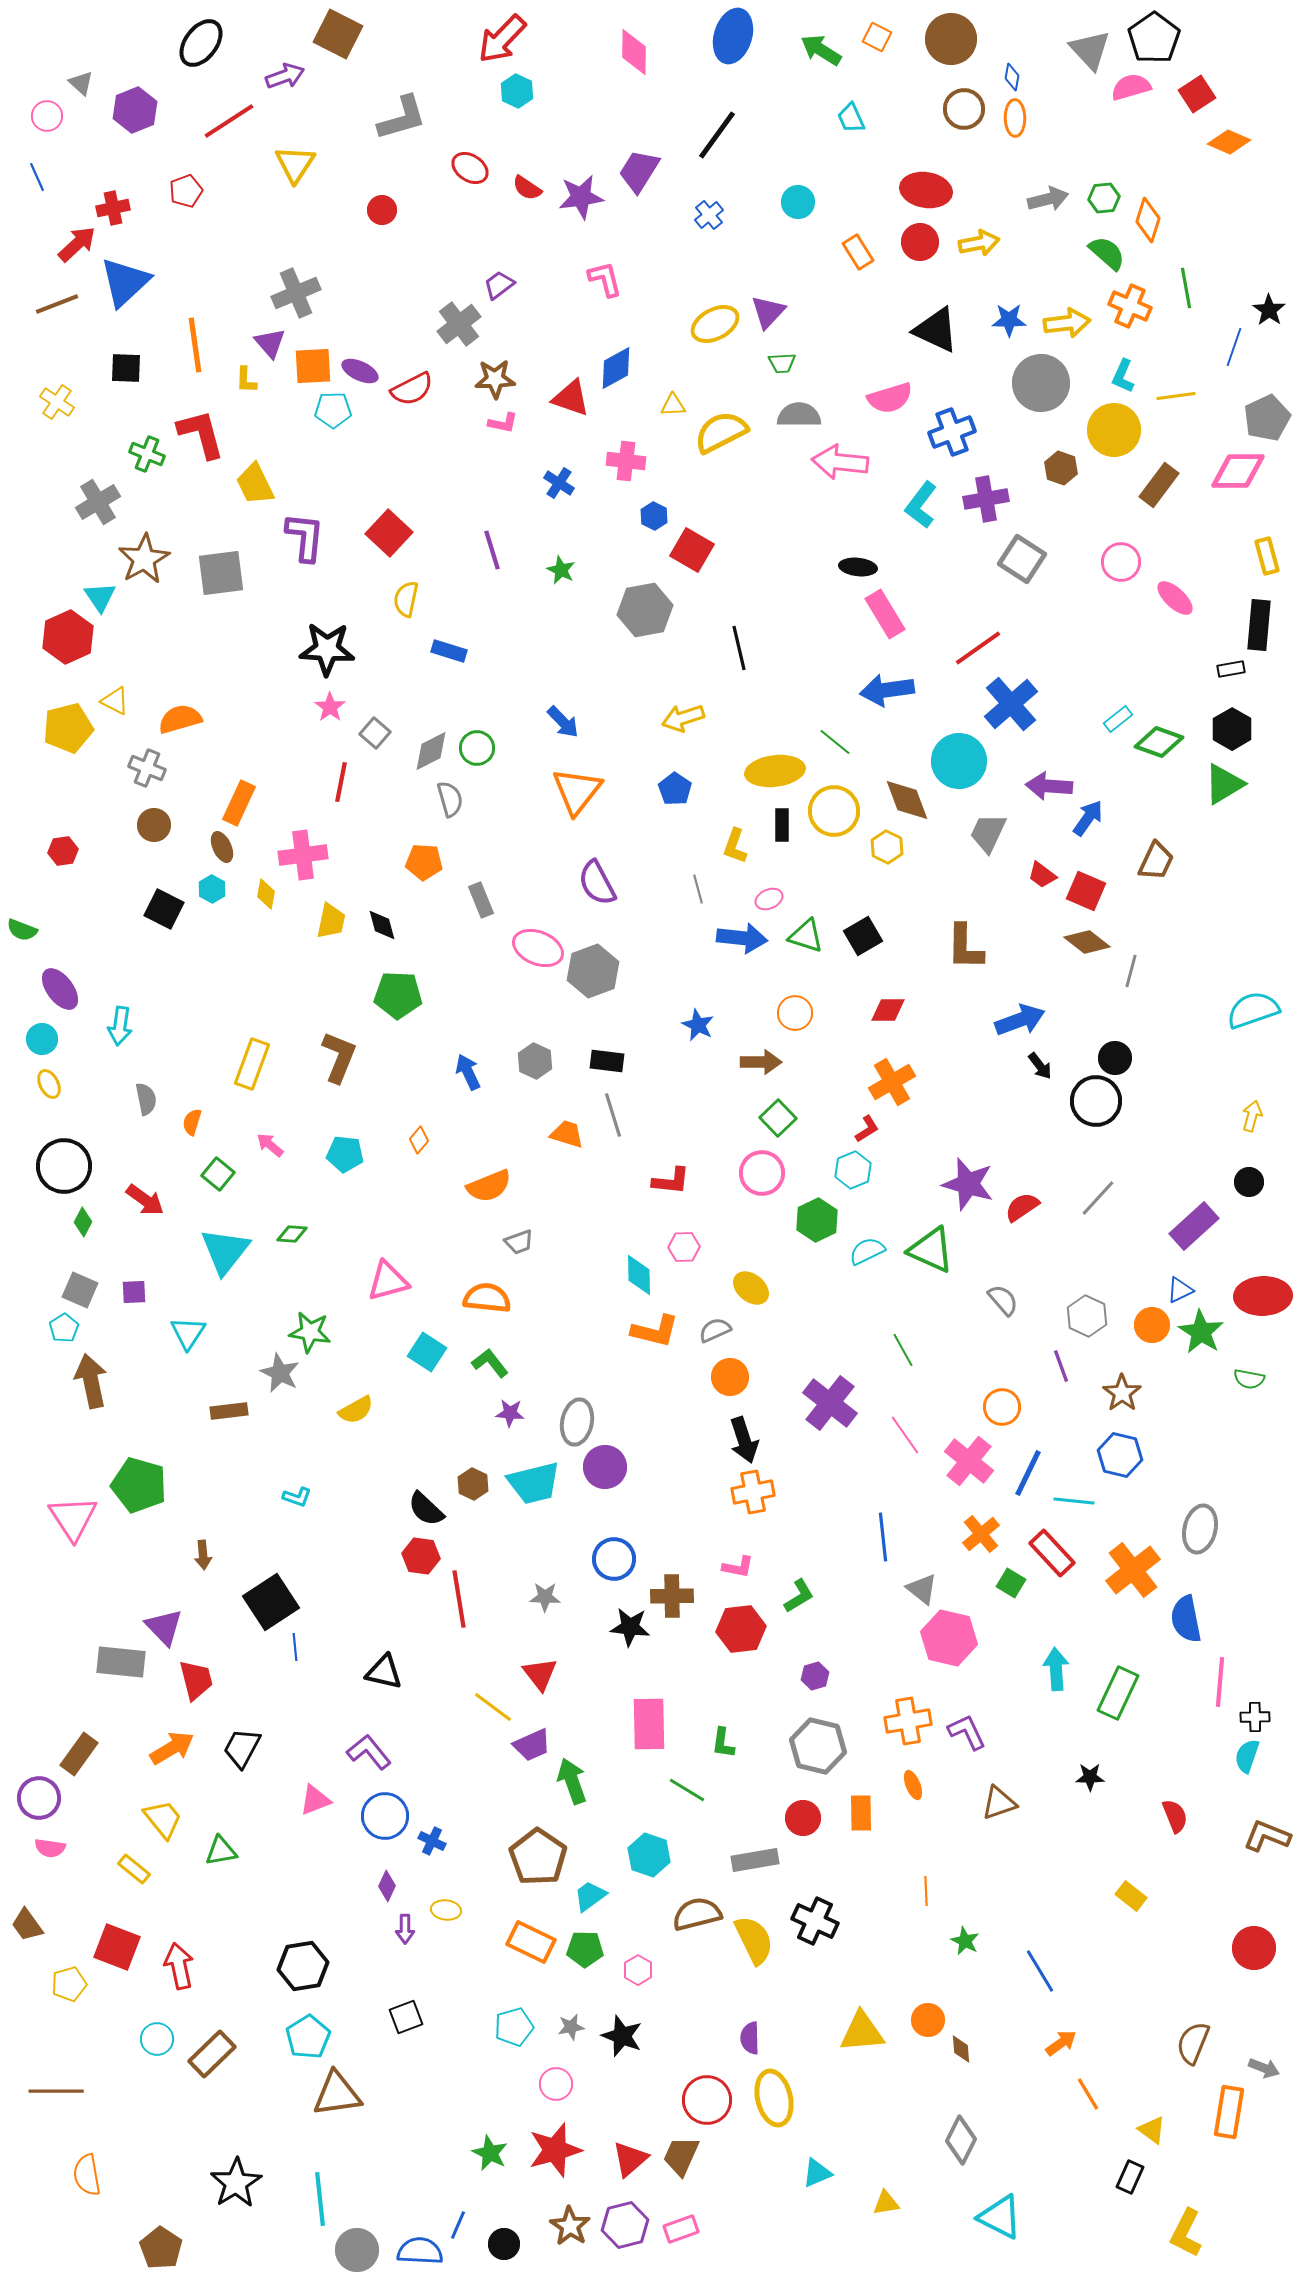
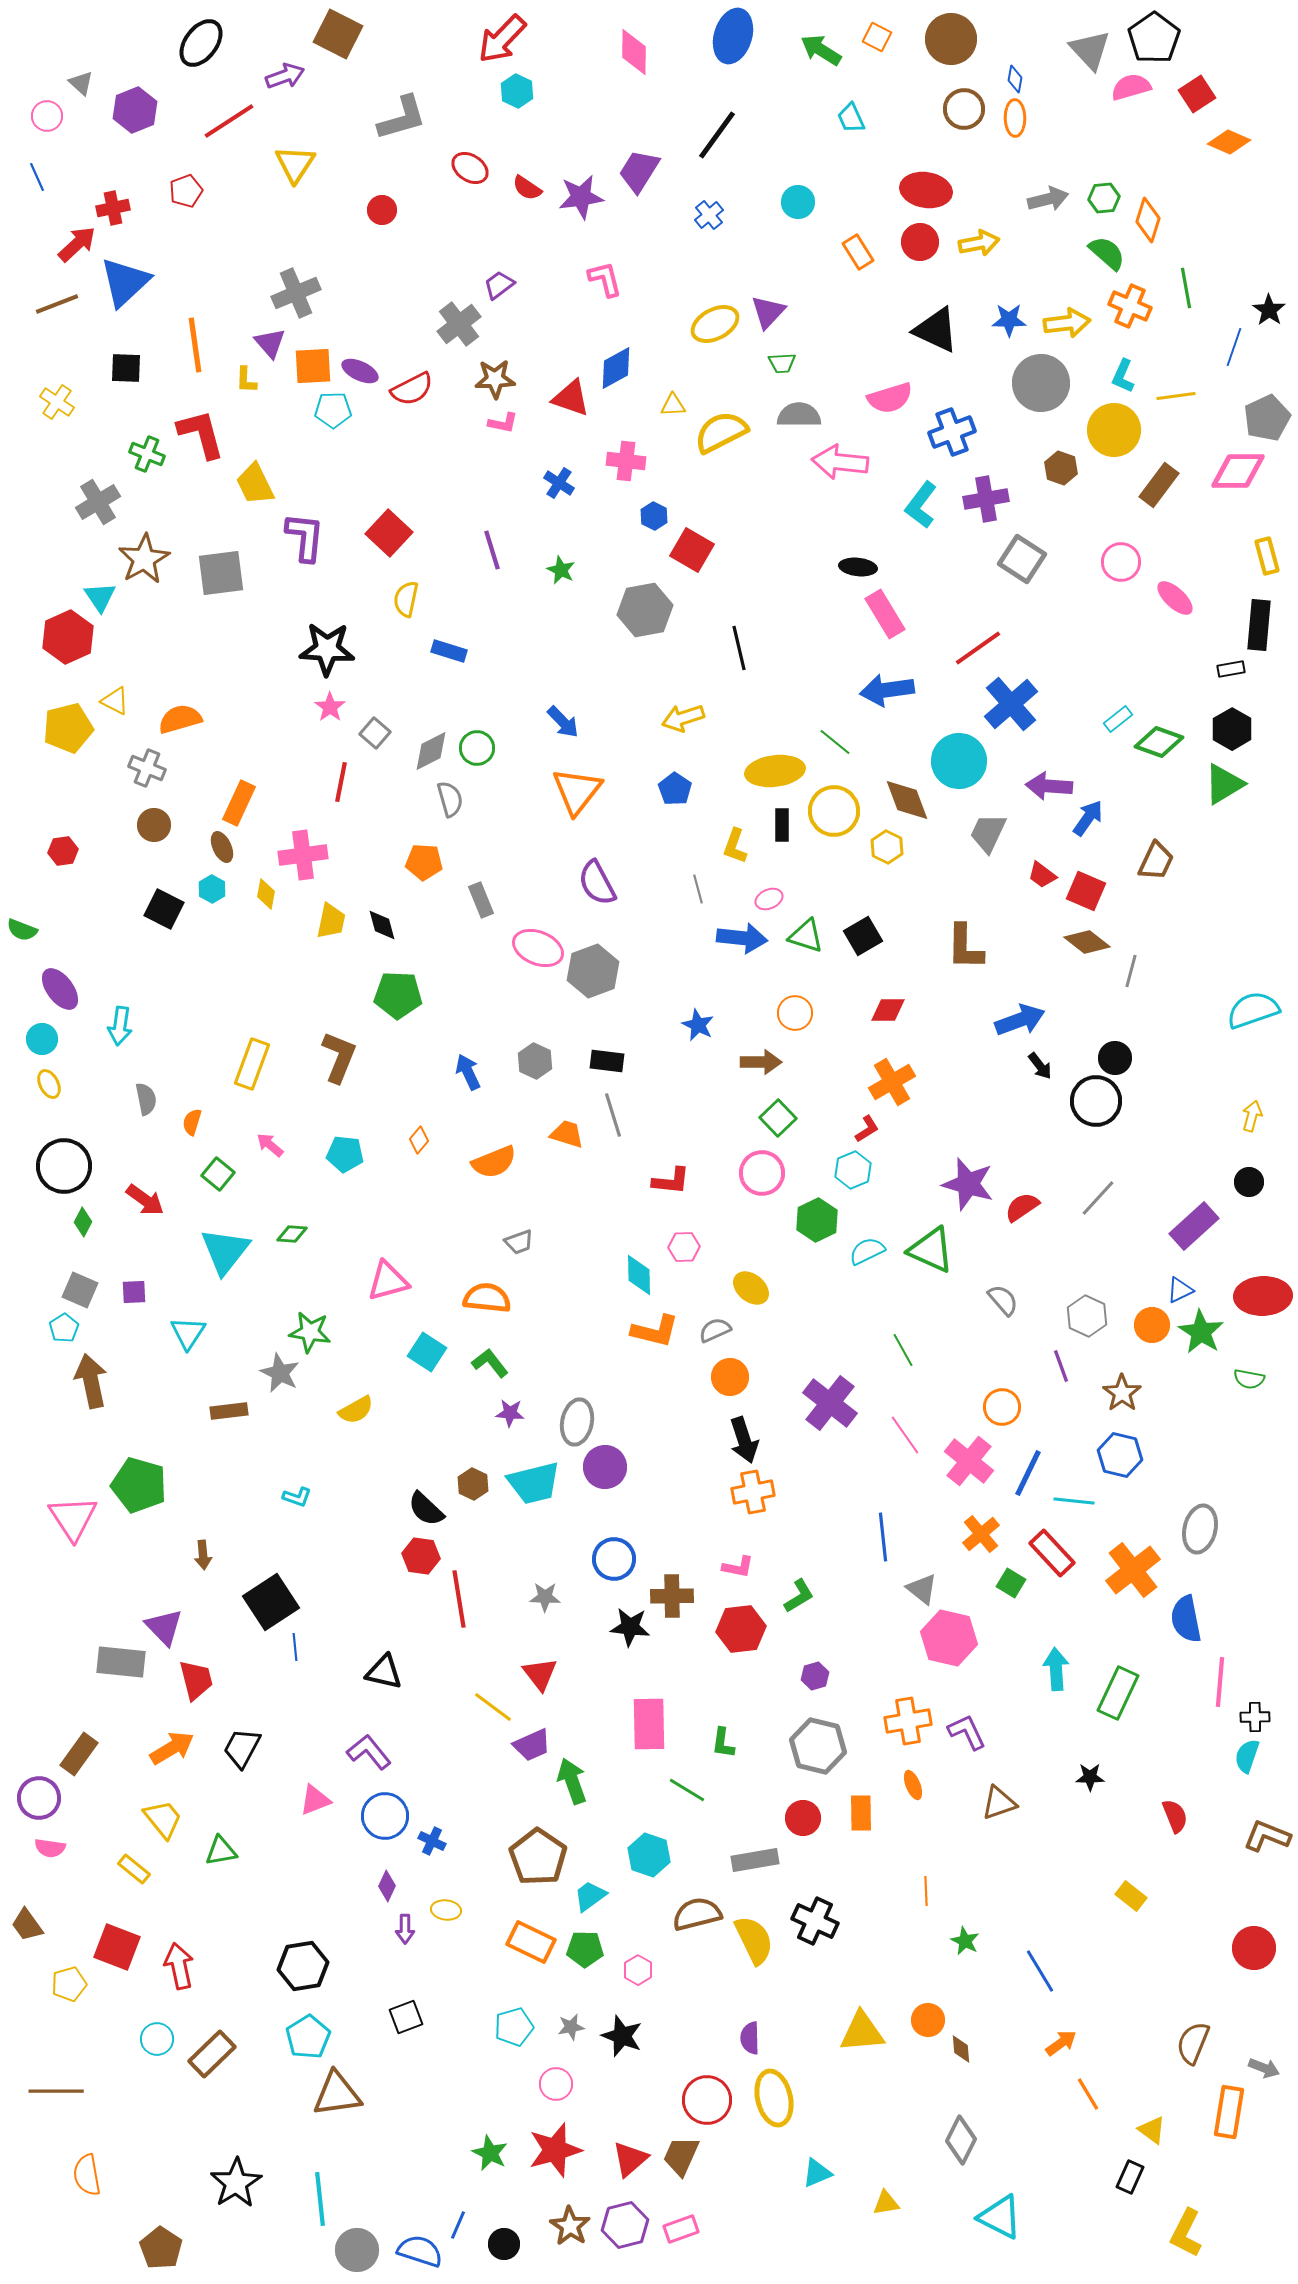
blue diamond at (1012, 77): moved 3 px right, 2 px down
orange semicircle at (489, 1186): moved 5 px right, 24 px up
blue semicircle at (420, 2251): rotated 15 degrees clockwise
